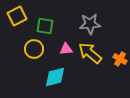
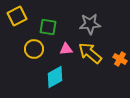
green square: moved 3 px right, 1 px down
cyan diamond: rotated 15 degrees counterclockwise
